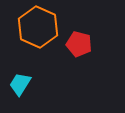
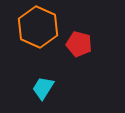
cyan trapezoid: moved 23 px right, 4 px down
